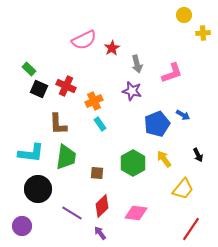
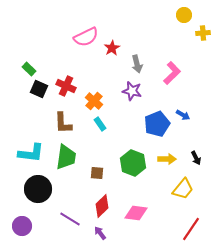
pink semicircle: moved 2 px right, 3 px up
pink L-shape: rotated 25 degrees counterclockwise
orange cross: rotated 24 degrees counterclockwise
brown L-shape: moved 5 px right, 1 px up
black arrow: moved 2 px left, 3 px down
yellow arrow: moved 3 px right; rotated 126 degrees clockwise
green hexagon: rotated 10 degrees counterclockwise
purple line: moved 2 px left, 6 px down
